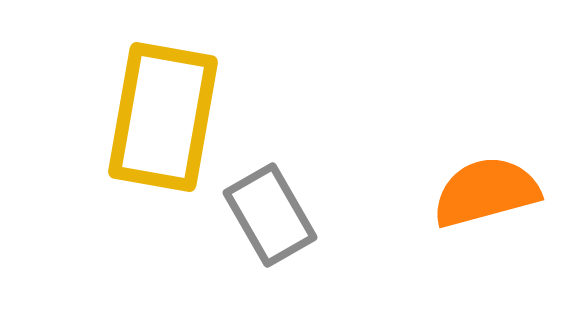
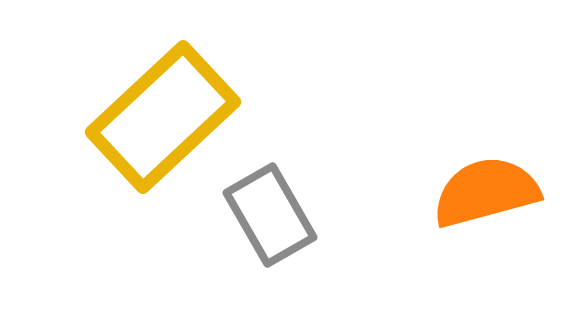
yellow rectangle: rotated 37 degrees clockwise
